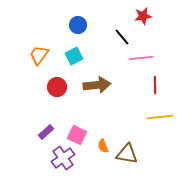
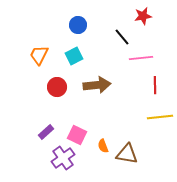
orange trapezoid: rotated 10 degrees counterclockwise
